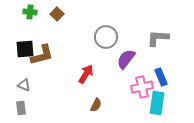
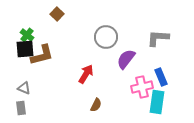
green cross: moved 3 px left, 23 px down; rotated 32 degrees clockwise
gray triangle: moved 3 px down
cyan rectangle: moved 1 px up
